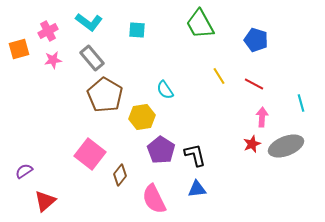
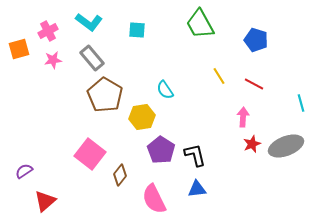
pink arrow: moved 19 px left
